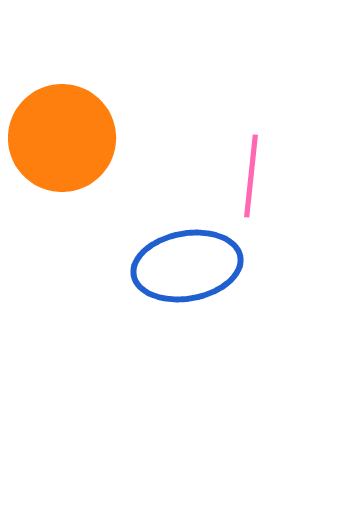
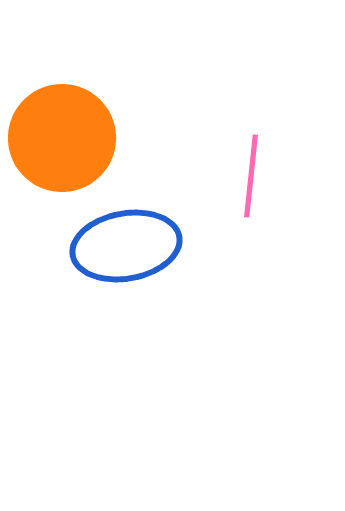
blue ellipse: moved 61 px left, 20 px up
